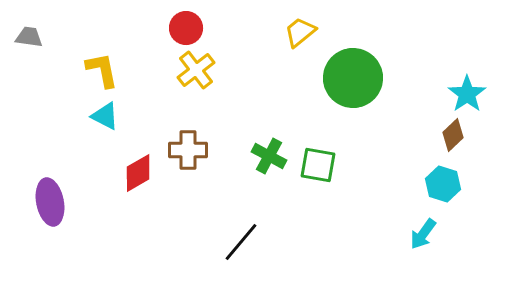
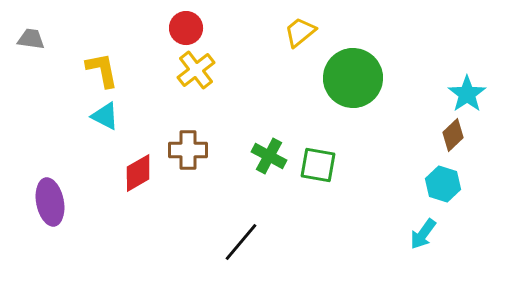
gray trapezoid: moved 2 px right, 2 px down
